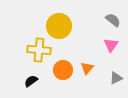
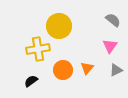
pink triangle: moved 1 px left, 1 px down
yellow cross: moved 1 px left, 1 px up; rotated 15 degrees counterclockwise
gray triangle: moved 8 px up
